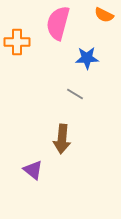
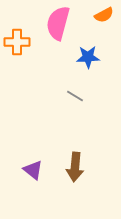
orange semicircle: rotated 54 degrees counterclockwise
blue star: moved 1 px right, 1 px up
gray line: moved 2 px down
brown arrow: moved 13 px right, 28 px down
